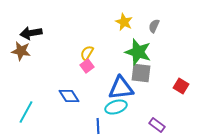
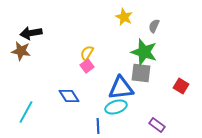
yellow star: moved 5 px up
green star: moved 6 px right
